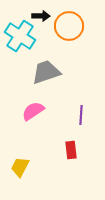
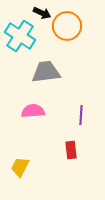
black arrow: moved 1 px right, 3 px up; rotated 24 degrees clockwise
orange circle: moved 2 px left
gray trapezoid: rotated 12 degrees clockwise
pink semicircle: rotated 30 degrees clockwise
